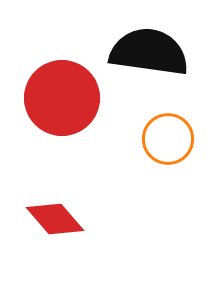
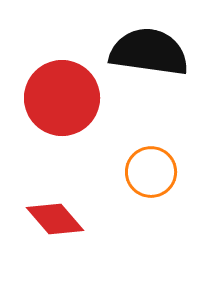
orange circle: moved 17 px left, 33 px down
